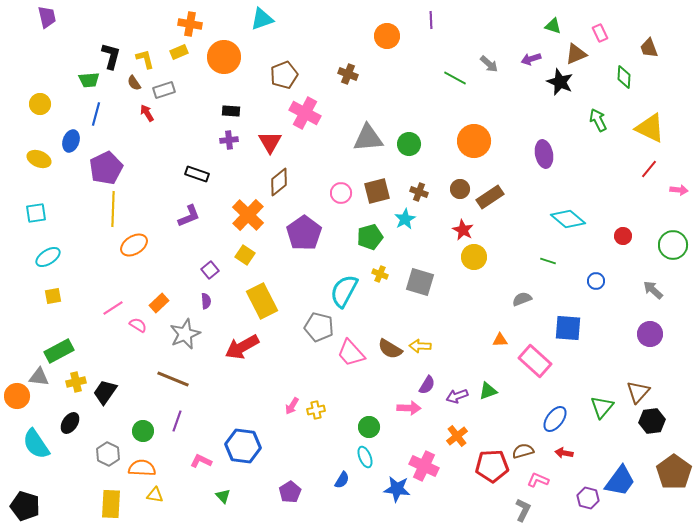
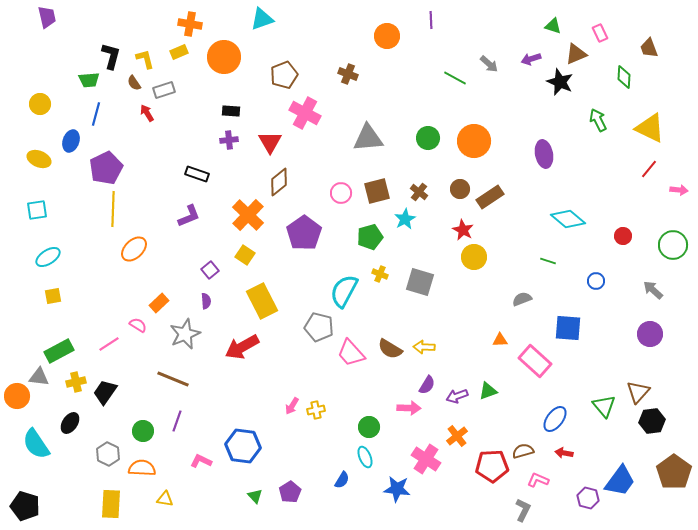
green circle at (409, 144): moved 19 px right, 6 px up
brown cross at (419, 192): rotated 18 degrees clockwise
cyan square at (36, 213): moved 1 px right, 3 px up
orange ellipse at (134, 245): moved 4 px down; rotated 12 degrees counterclockwise
pink line at (113, 308): moved 4 px left, 36 px down
yellow arrow at (420, 346): moved 4 px right, 1 px down
green triangle at (602, 407): moved 2 px right, 1 px up; rotated 20 degrees counterclockwise
pink cross at (424, 466): moved 2 px right, 7 px up; rotated 8 degrees clockwise
yellow triangle at (155, 495): moved 10 px right, 4 px down
green triangle at (223, 496): moved 32 px right
